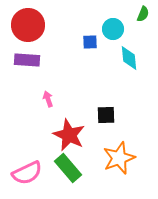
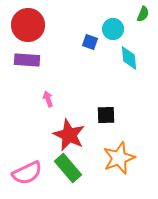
blue square: rotated 21 degrees clockwise
